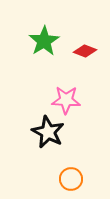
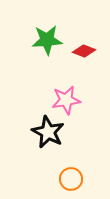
green star: moved 3 px right, 1 px up; rotated 28 degrees clockwise
red diamond: moved 1 px left
pink star: rotated 12 degrees counterclockwise
